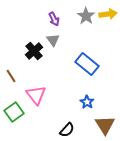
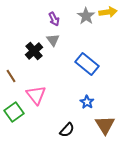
yellow arrow: moved 2 px up
